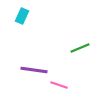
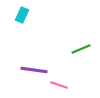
cyan rectangle: moved 1 px up
green line: moved 1 px right, 1 px down
